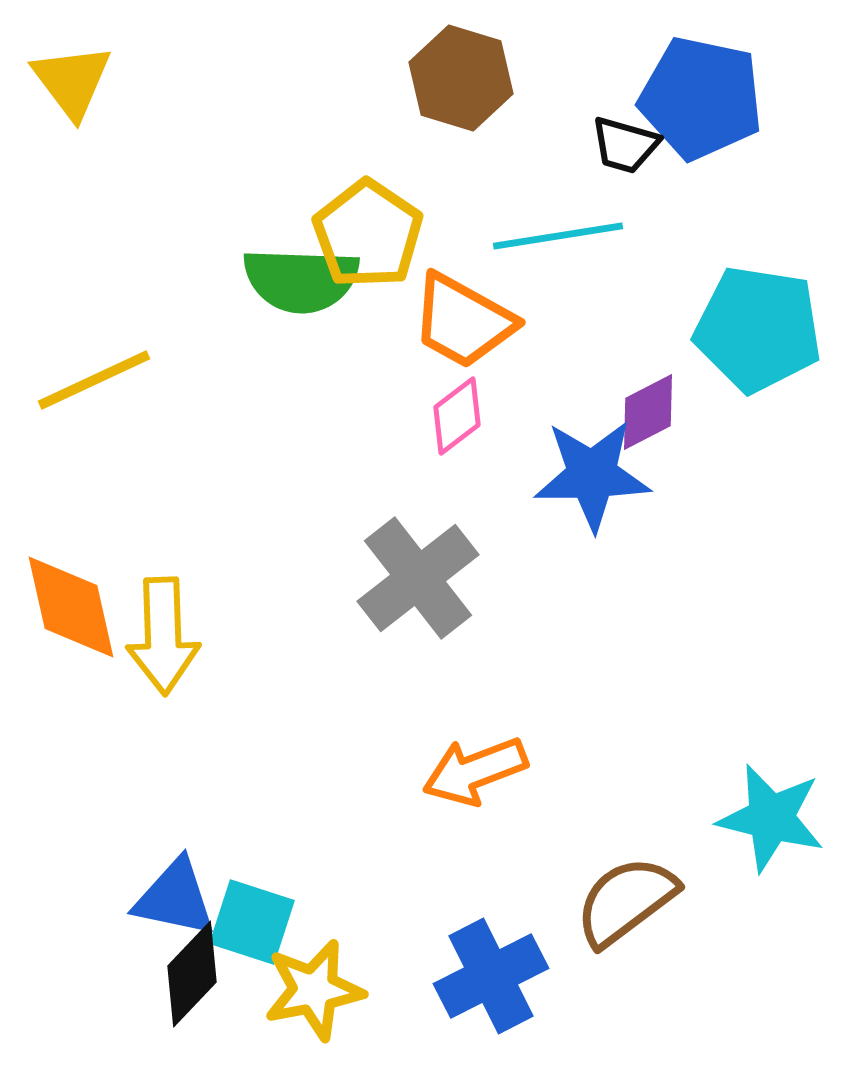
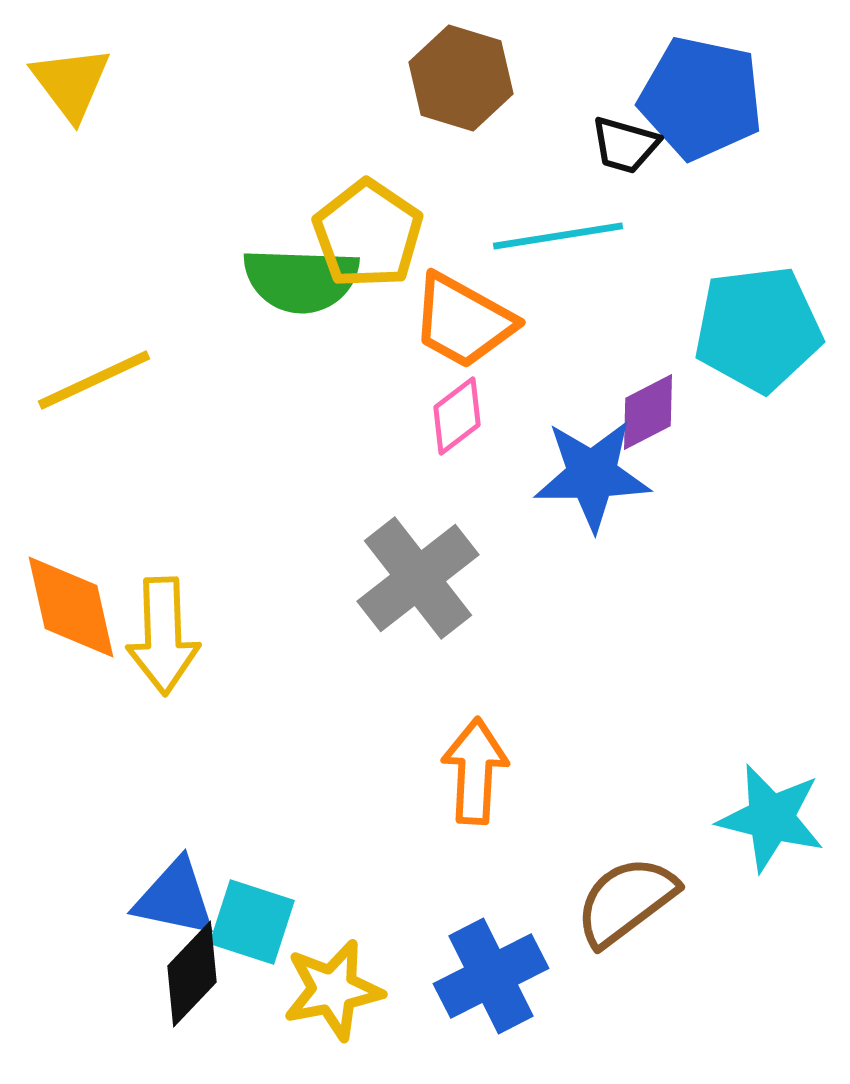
yellow triangle: moved 1 px left, 2 px down
cyan pentagon: rotated 16 degrees counterclockwise
orange arrow: rotated 114 degrees clockwise
yellow star: moved 19 px right
